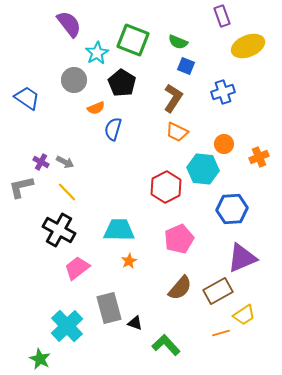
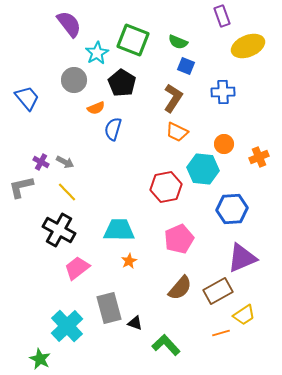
blue cross: rotated 15 degrees clockwise
blue trapezoid: rotated 16 degrees clockwise
red hexagon: rotated 16 degrees clockwise
